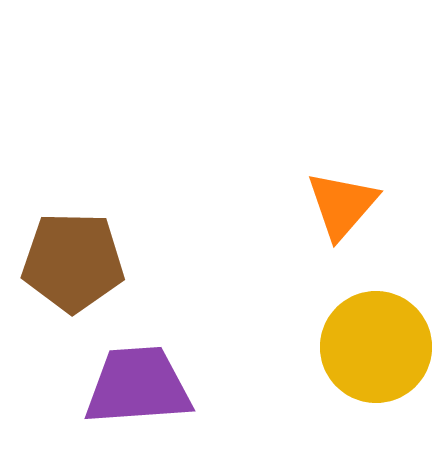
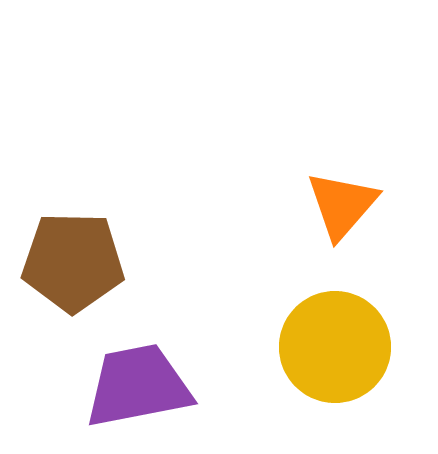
yellow circle: moved 41 px left
purple trapezoid: rotated 7 degrees counterclockwise
